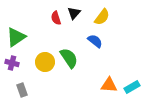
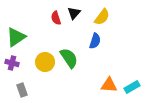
blue semicircle: rotated 70 degrees clockwise
